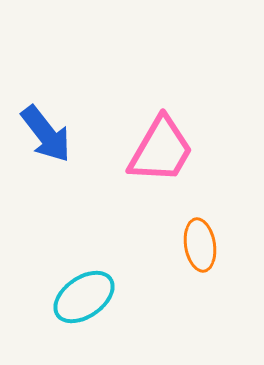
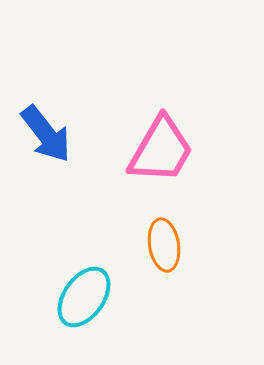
orange ellipse: moved 36 px left
cyan ellipse: rotated 20 degrees counterclockwise
